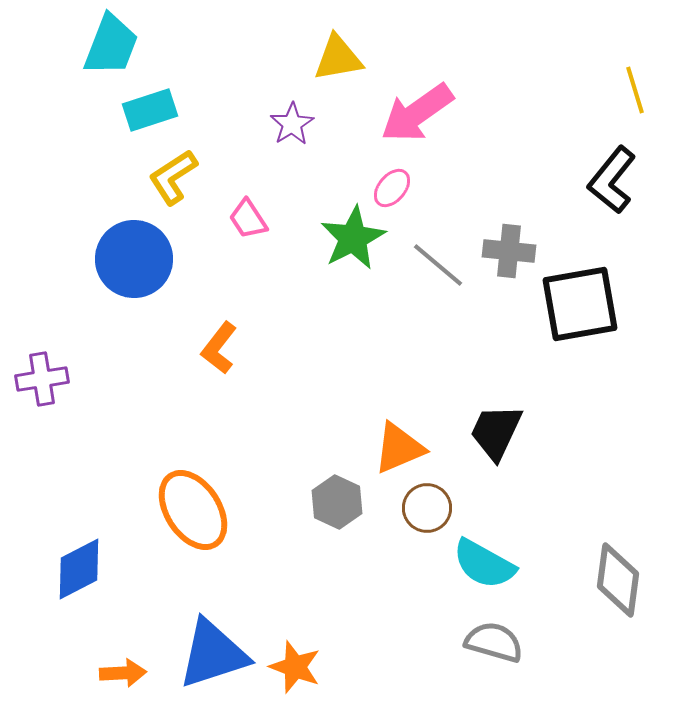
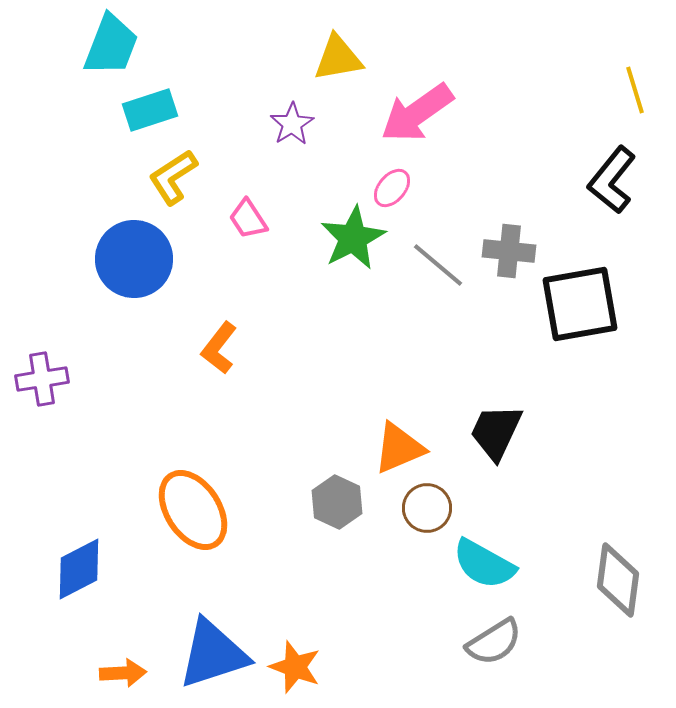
gray semicircle: rotated 132 degrees clockwise
